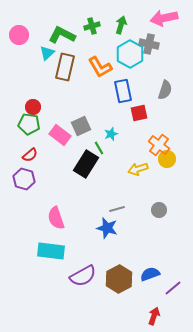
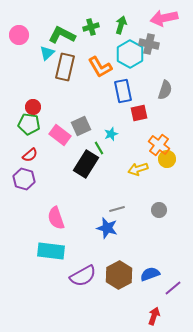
green cross: moved 1 px left, 1 px down
brown hexagon: moved 4 px up
